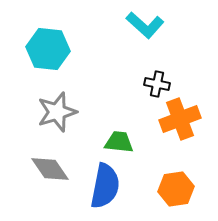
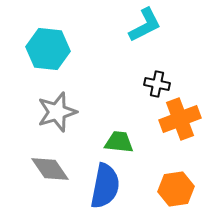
cyan L-shape: rotated 69 degrees counterclockwise
